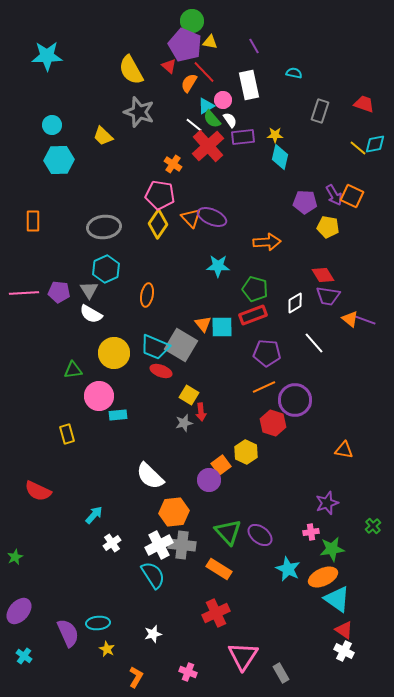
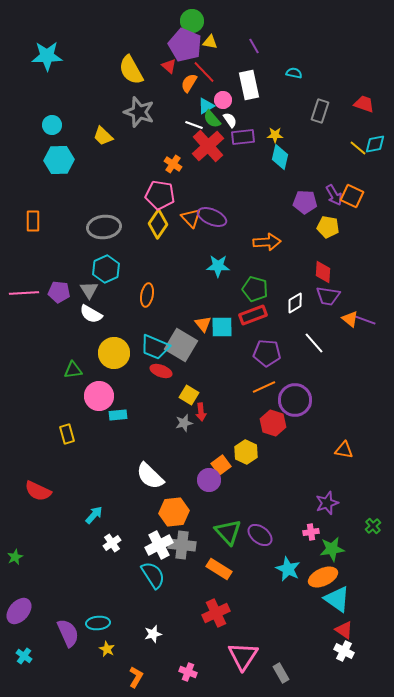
white line at (194, 125): rotated 18 degrees counterclockwise
red diamond at (323, 275): moved 3 px up; rotated 35 degrees clockwise
